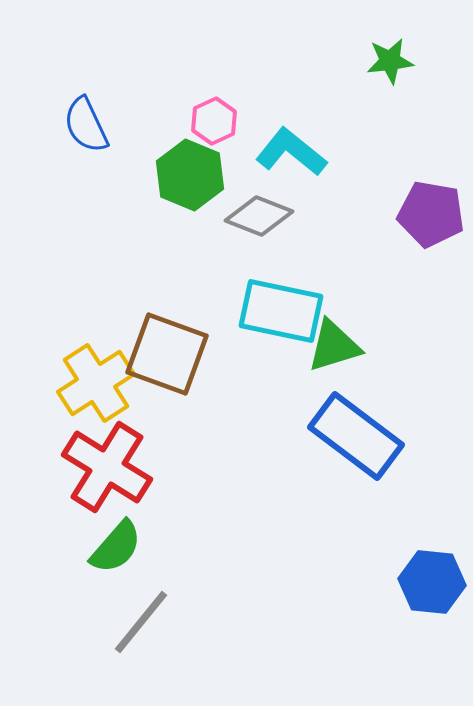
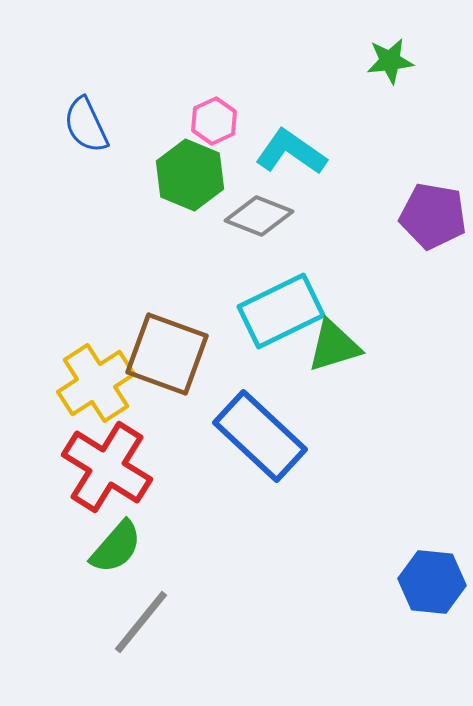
cyan L-shape: rotated 4 degrees counterclockwise
purple pentagon: moved 2 px right, 2 px down
cyan rectangle: rotated 38 degrees counterclockwise
blue rectangle: moved 96 px left; rotated 6 degrees clockwise
